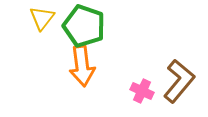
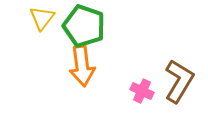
brown L-shape: rotated 9 degrees counterclockwise
